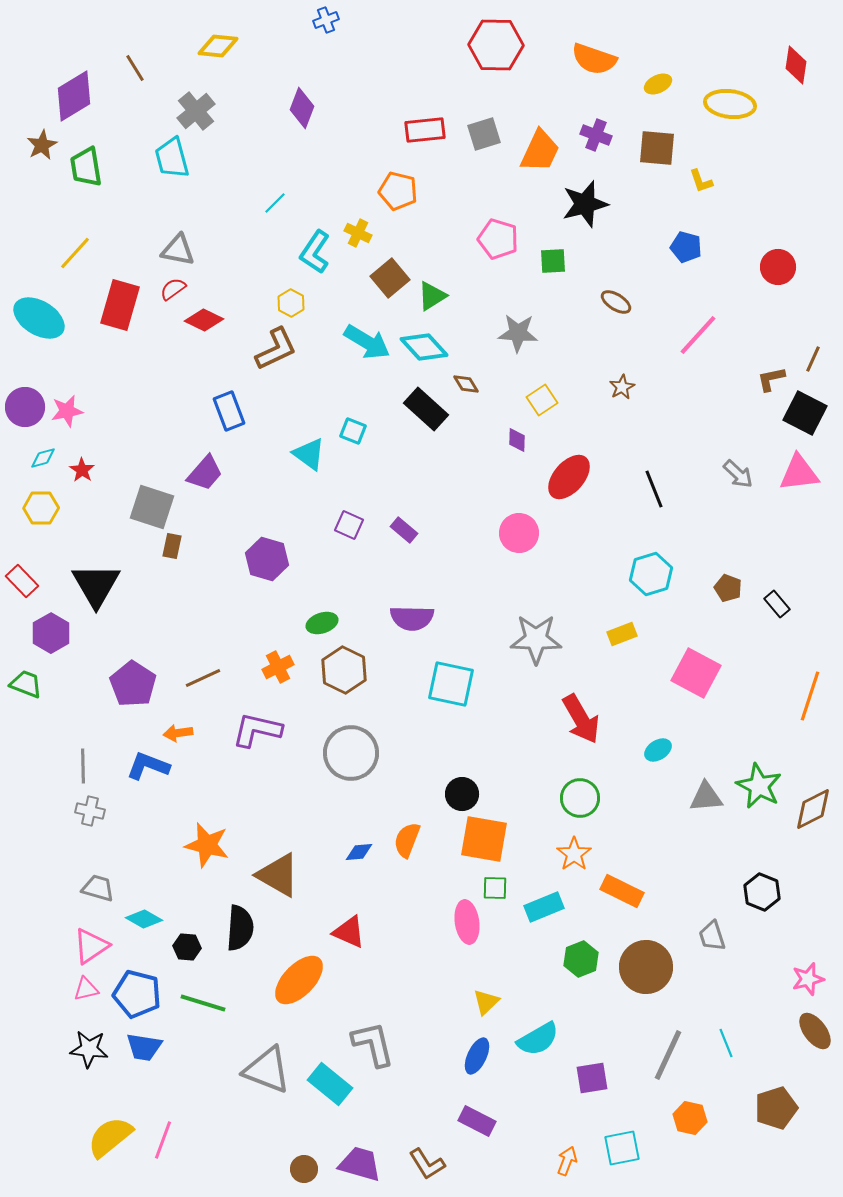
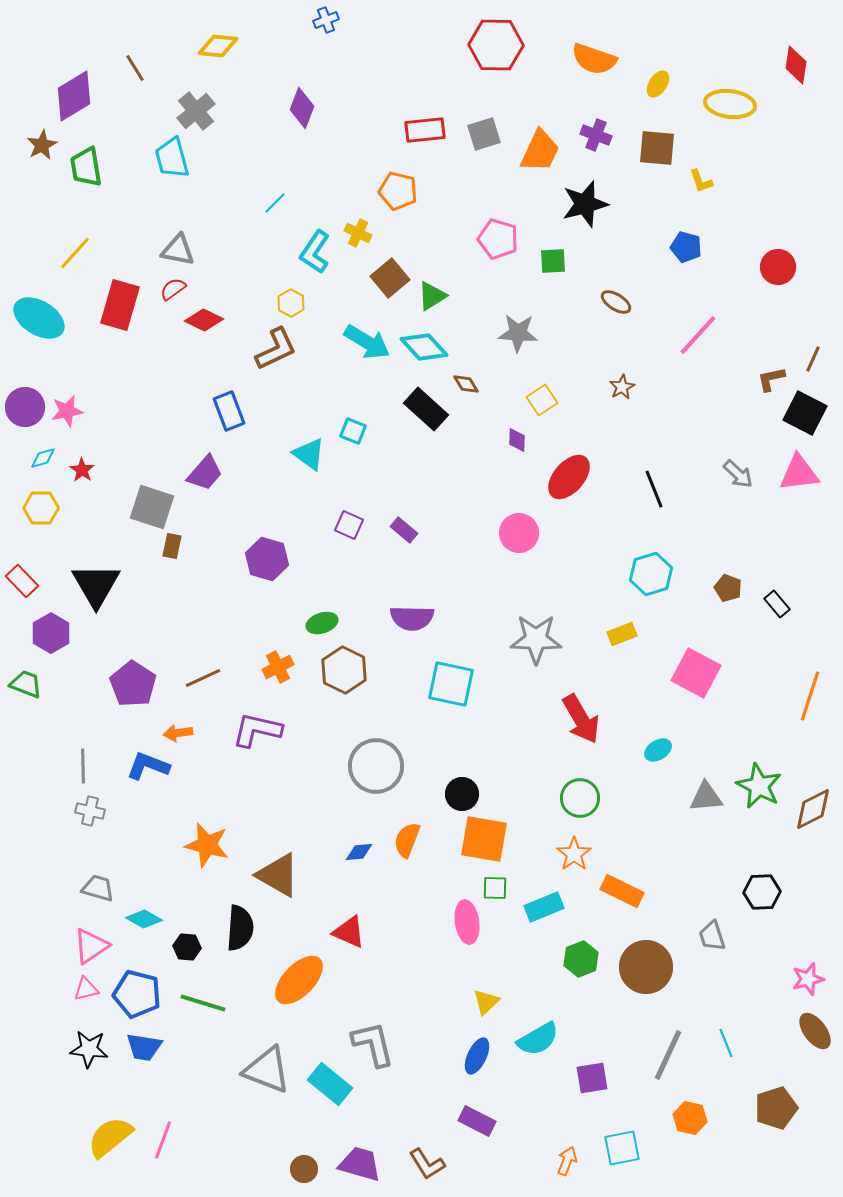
yellow ellipse at (658, 84): rotated 32 degrees counterclockwise
gray circle at (351, 753): moved 25 px right, 13 px down
black hexagon at (762, 892): rotated 24 degrees counterclockwise
